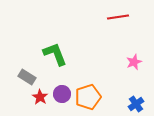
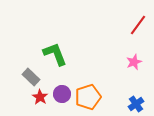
red line: moved 20 px right, 8 px down; rotated 45 degrees counterclockwise
gray rectangle: moved 4 px right; rotated 12 degrees clockwise
